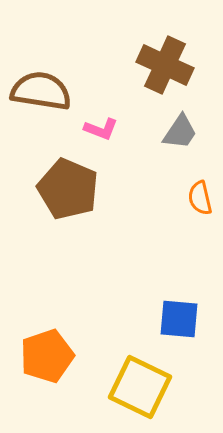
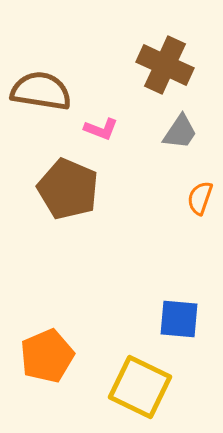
orange semicircle: rotated 32 degrees clockwise
orange pentagon: rotated 4 degrees counterclockwise
